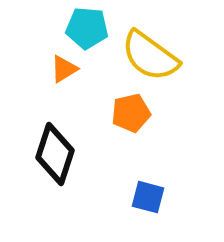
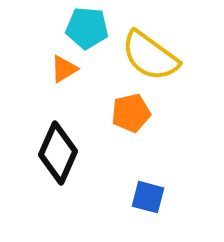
black diamond: moved 3 px right, 1 px up; rotated 6 degrees clockwise
